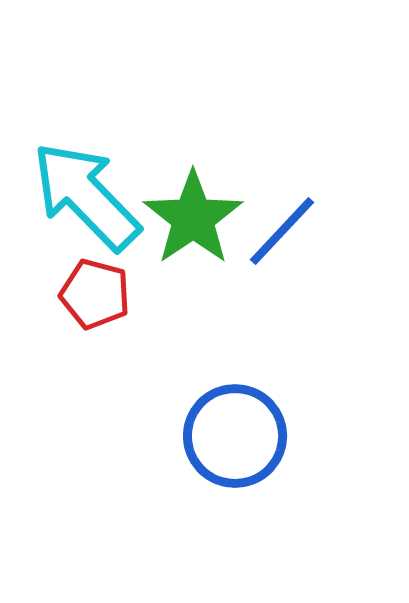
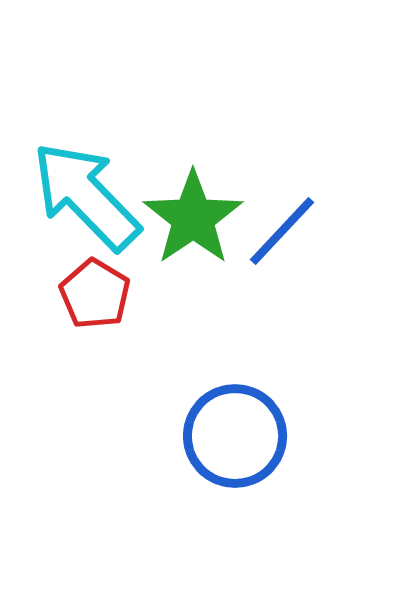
red pentagon: rotated 16 degrees clockwise
